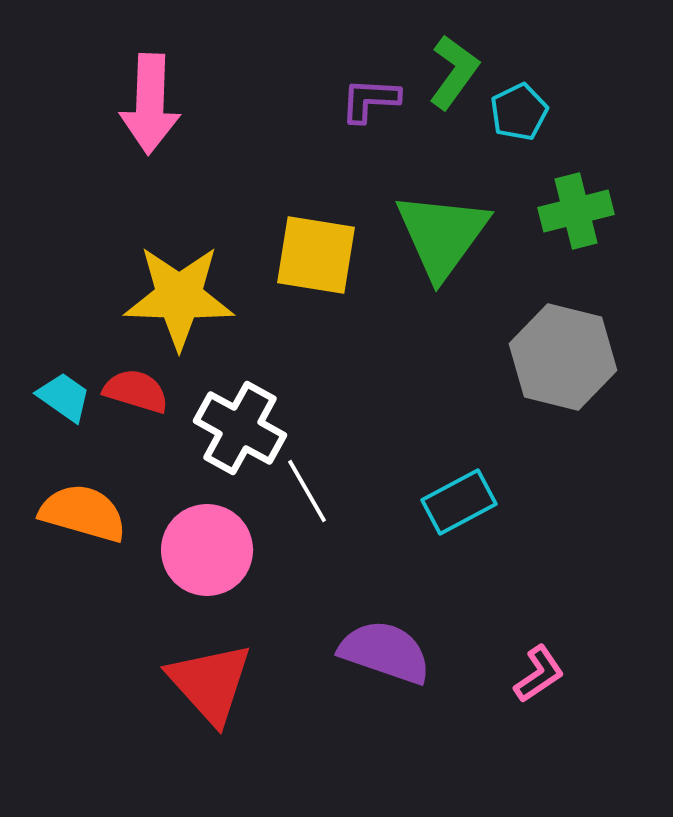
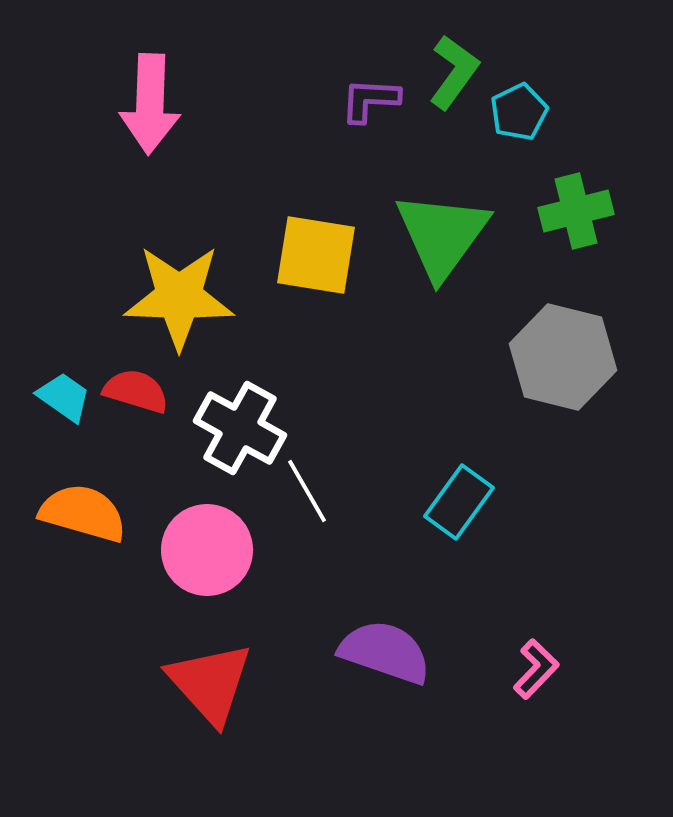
cyan rectangle: rotated 26 degrees counterclockwise
pink L-shape: moved 3 px left, 5 px up; rotated 12 degrees counterclockwise
